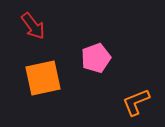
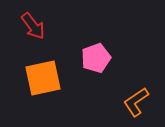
orange L-shape: rotated 12 degrees counterclockwise
